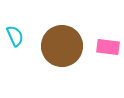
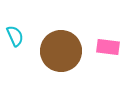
brown circle: moved 1 px left, 5 px down
